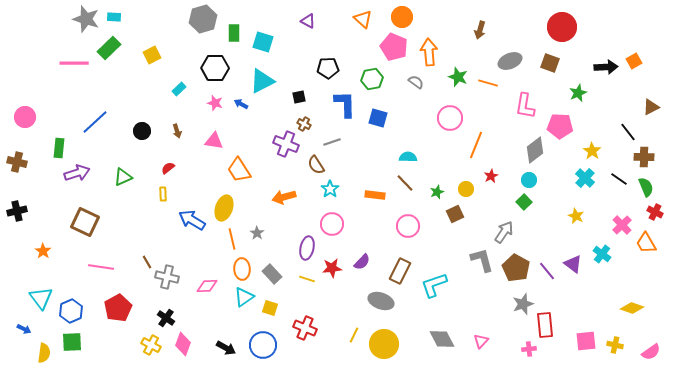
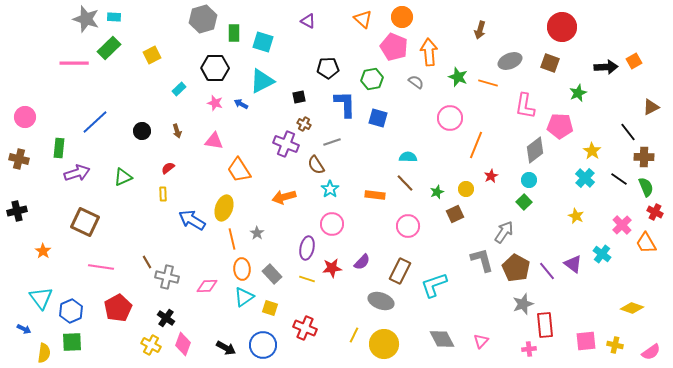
brown cross at (17, 162): moved 2 px right, 3 px up
